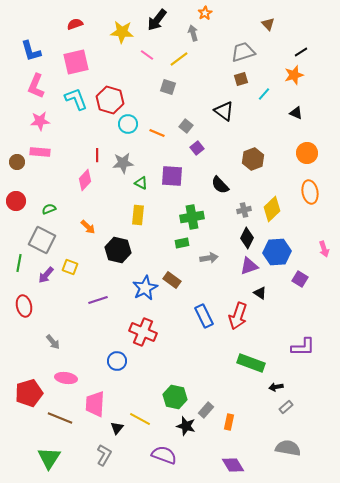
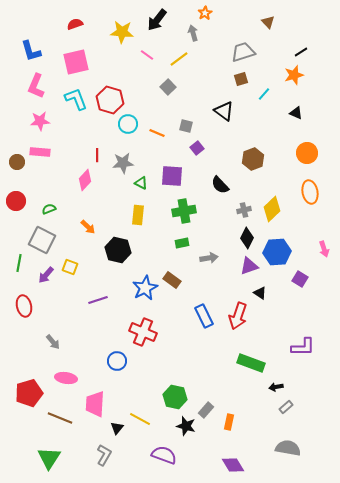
brown triangle at (268, 24): moved 2 px up
gray square at (168, 87): rotated 28 degrees clockwise
gray square at (186, 126): rotated 24 degrees counterclockwise
green cross at (192, 217): moved 8 px left, 6 px up
